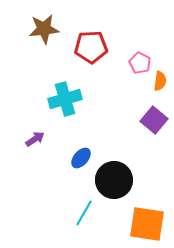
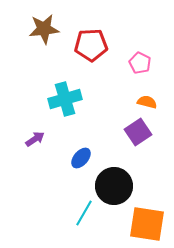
red pentagon: moved 2 px up
orange semicircle: moved 13 px left, 21 px down; rotated 84 degrees counterclockwise
purple square: moved 16 px left, 12 px down; rotated 16 degrees clockwise
black circle: moved 6 px down
